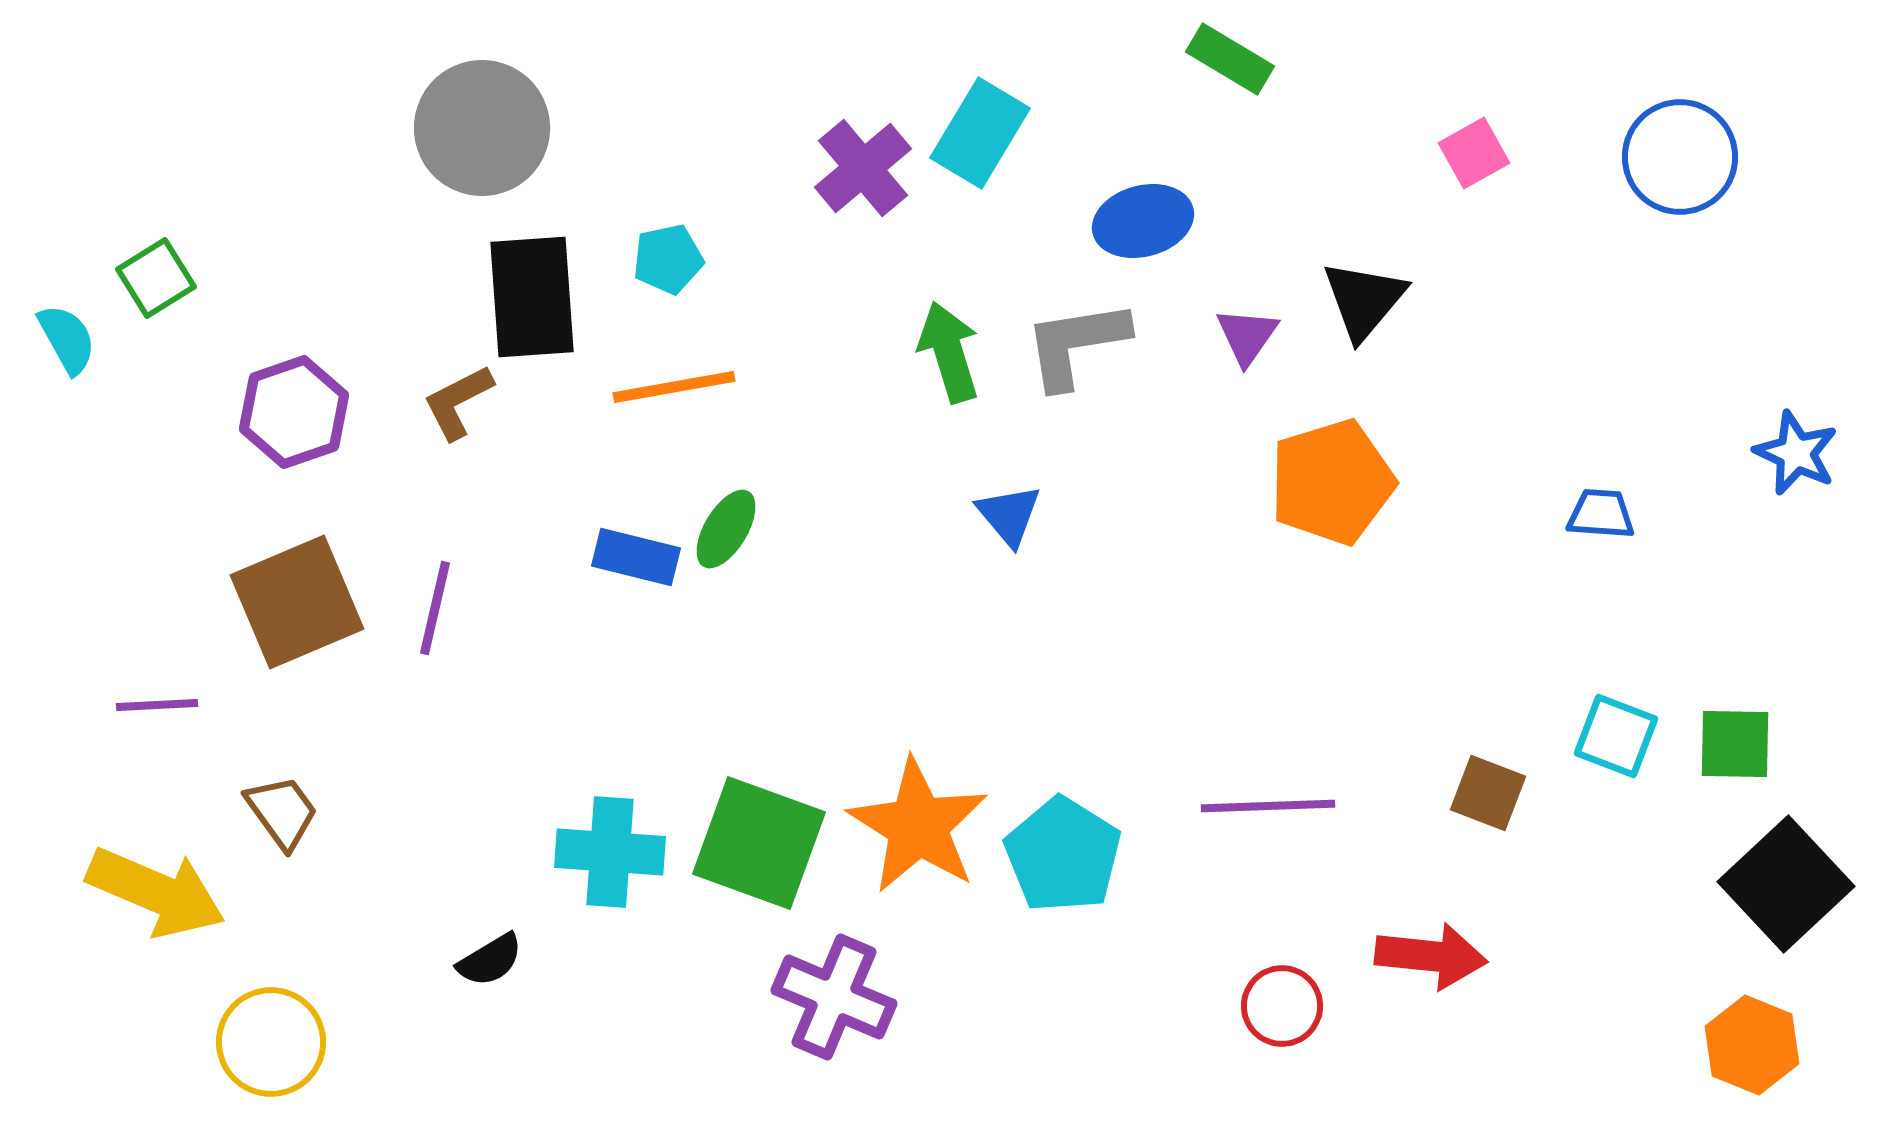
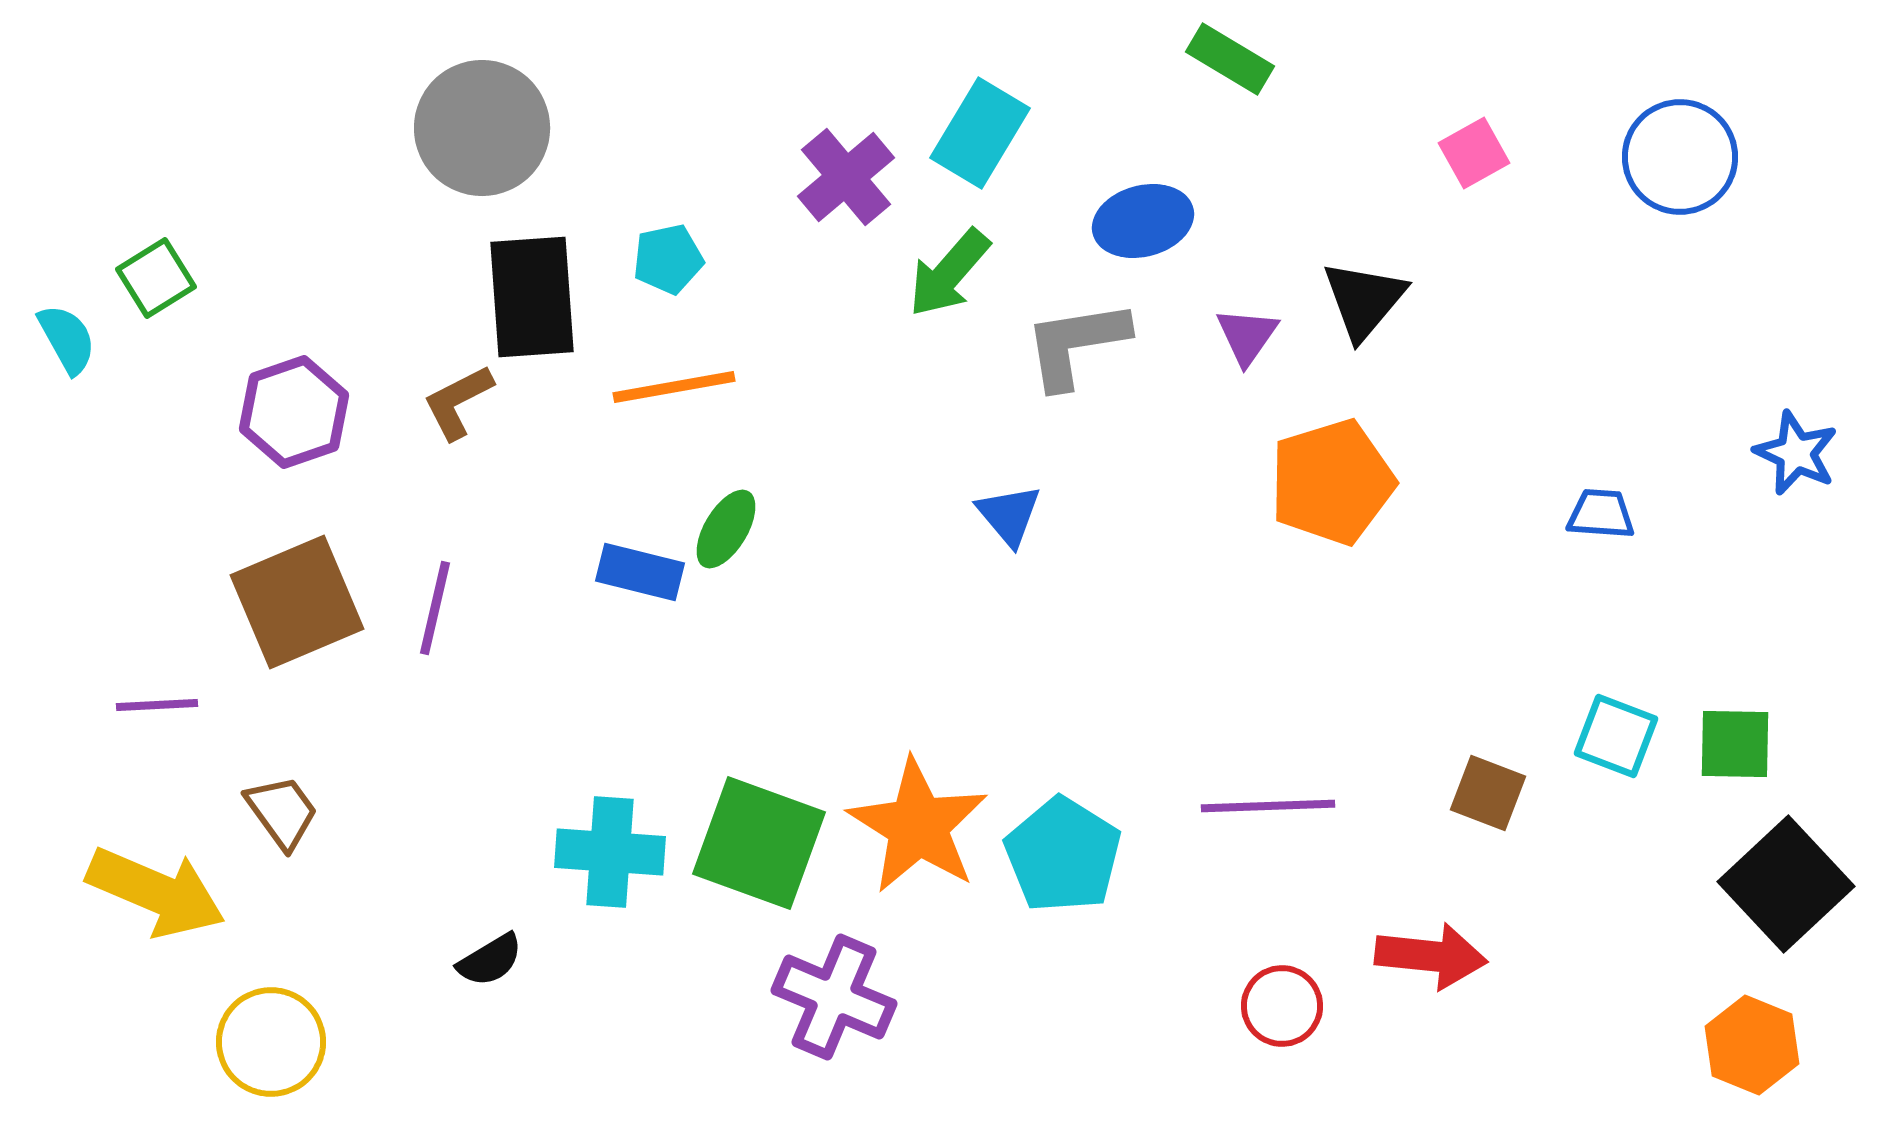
purple cross at (863, 168): moved 17 px left, 9 px down
green arrow at (949, 352): moved 79 px up; rotated 122 degrees counterclockwise
blue rectangle at (636, 557): moved 4 px right, 15 px down
